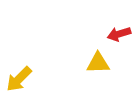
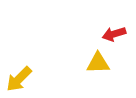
red arrow: moved 5 px left
